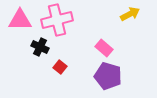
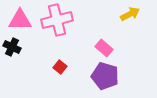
black cross: moved 28 px left
purple pentagon: moved 3 px left
